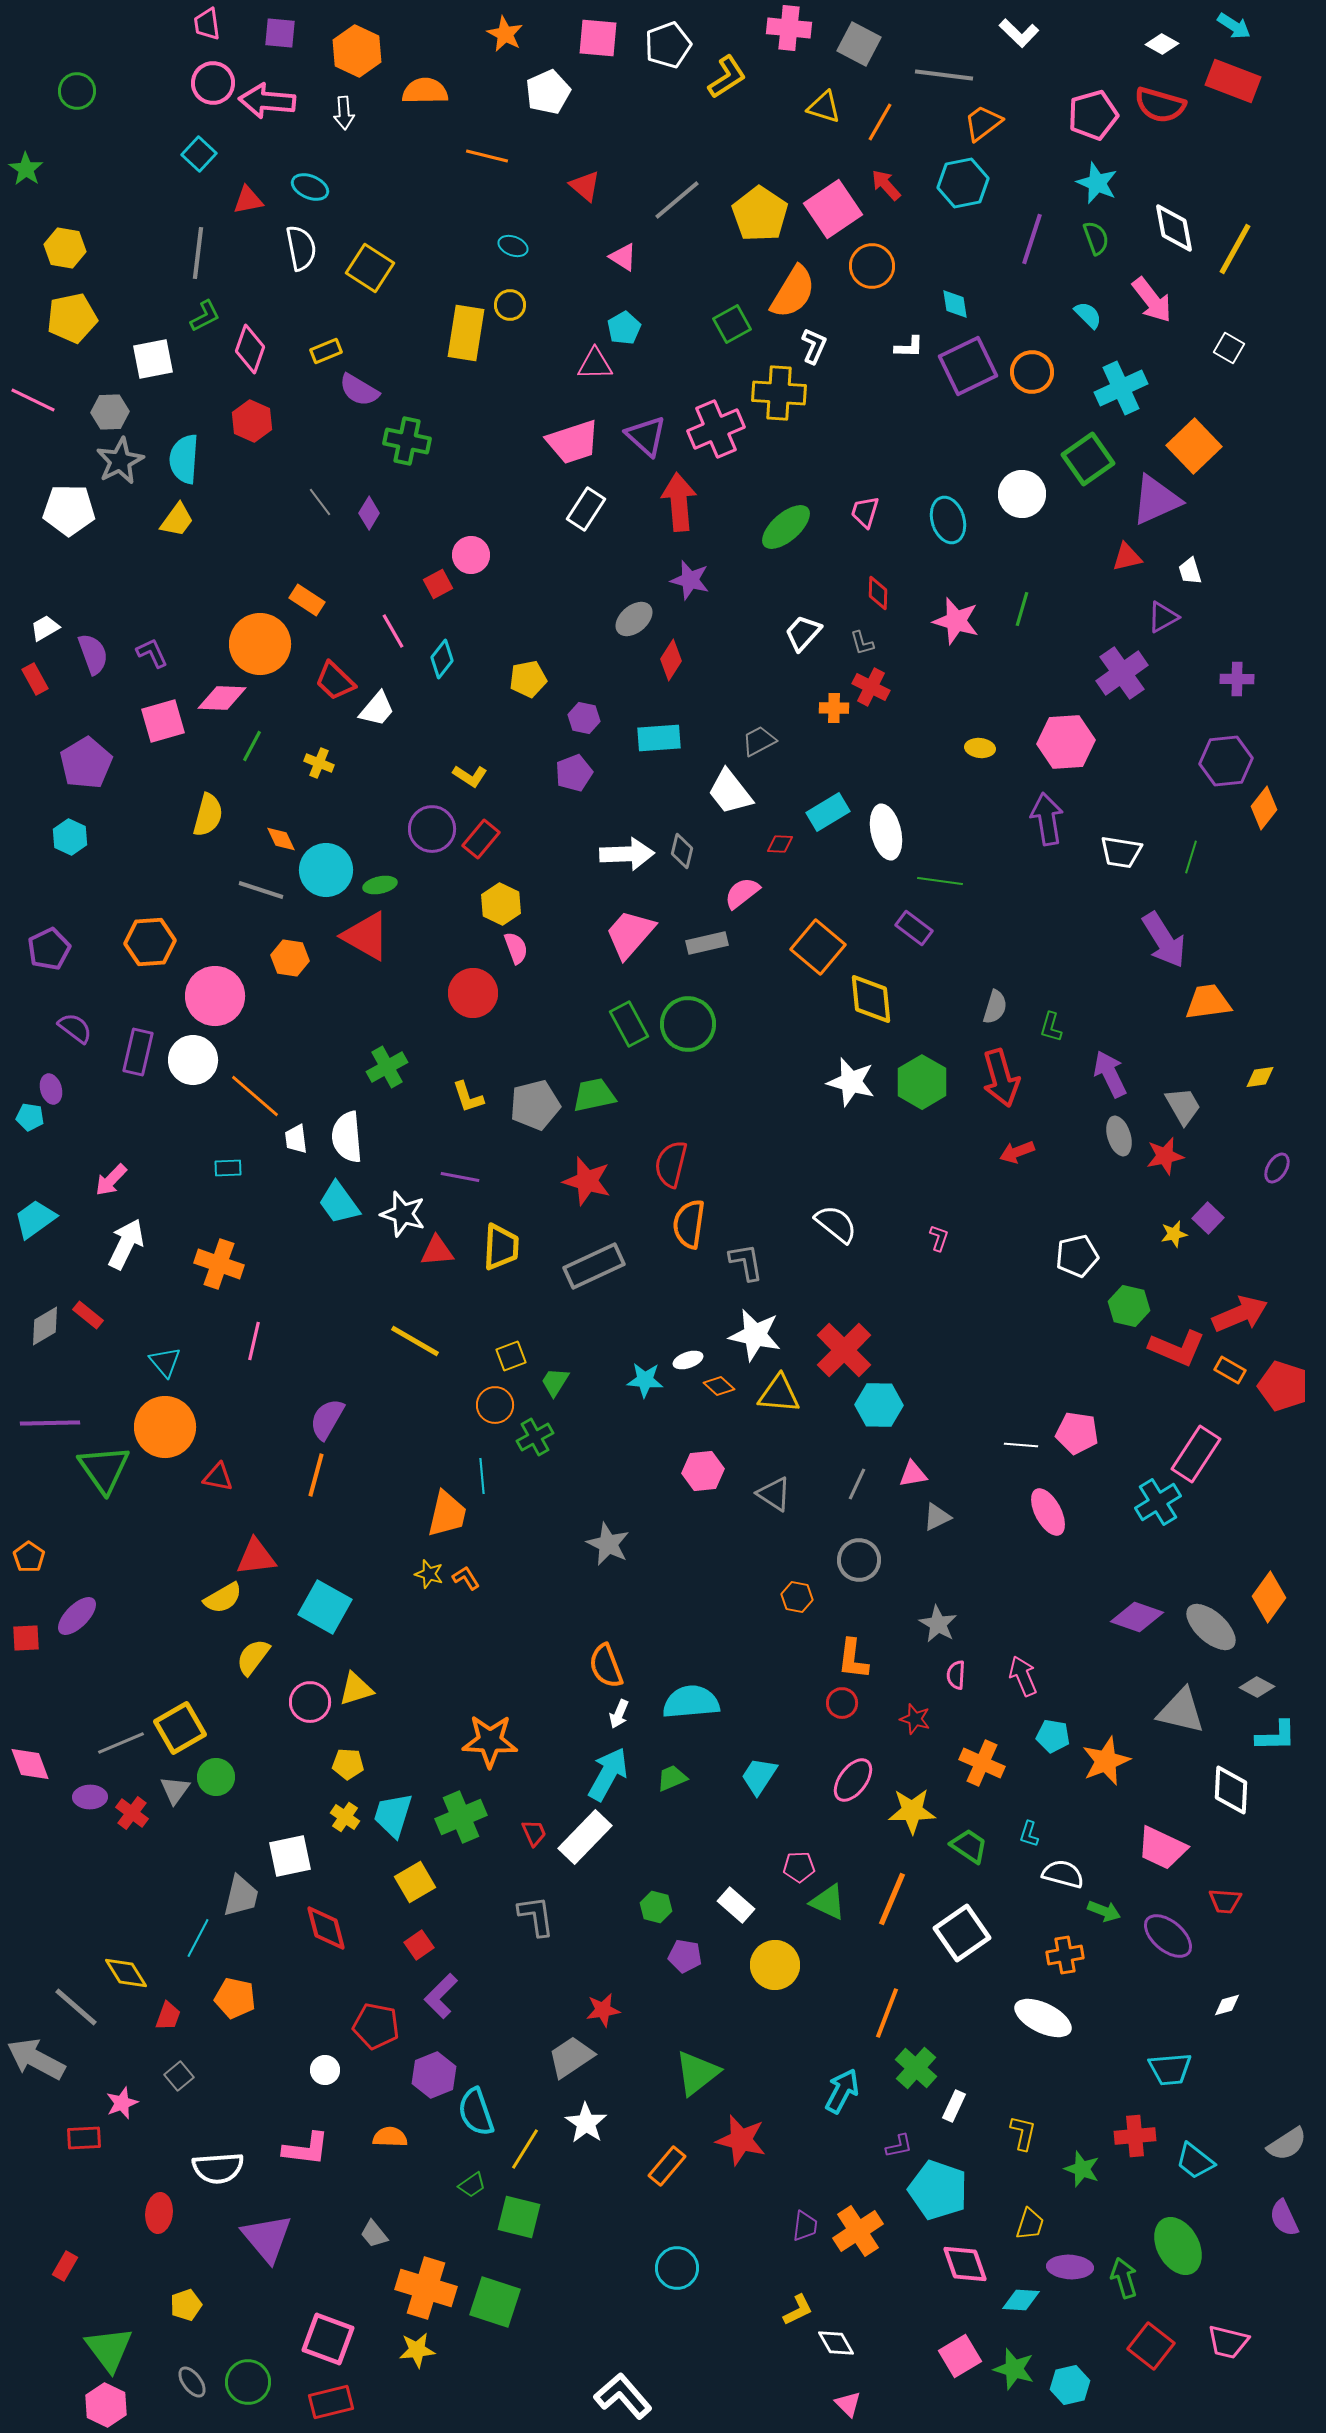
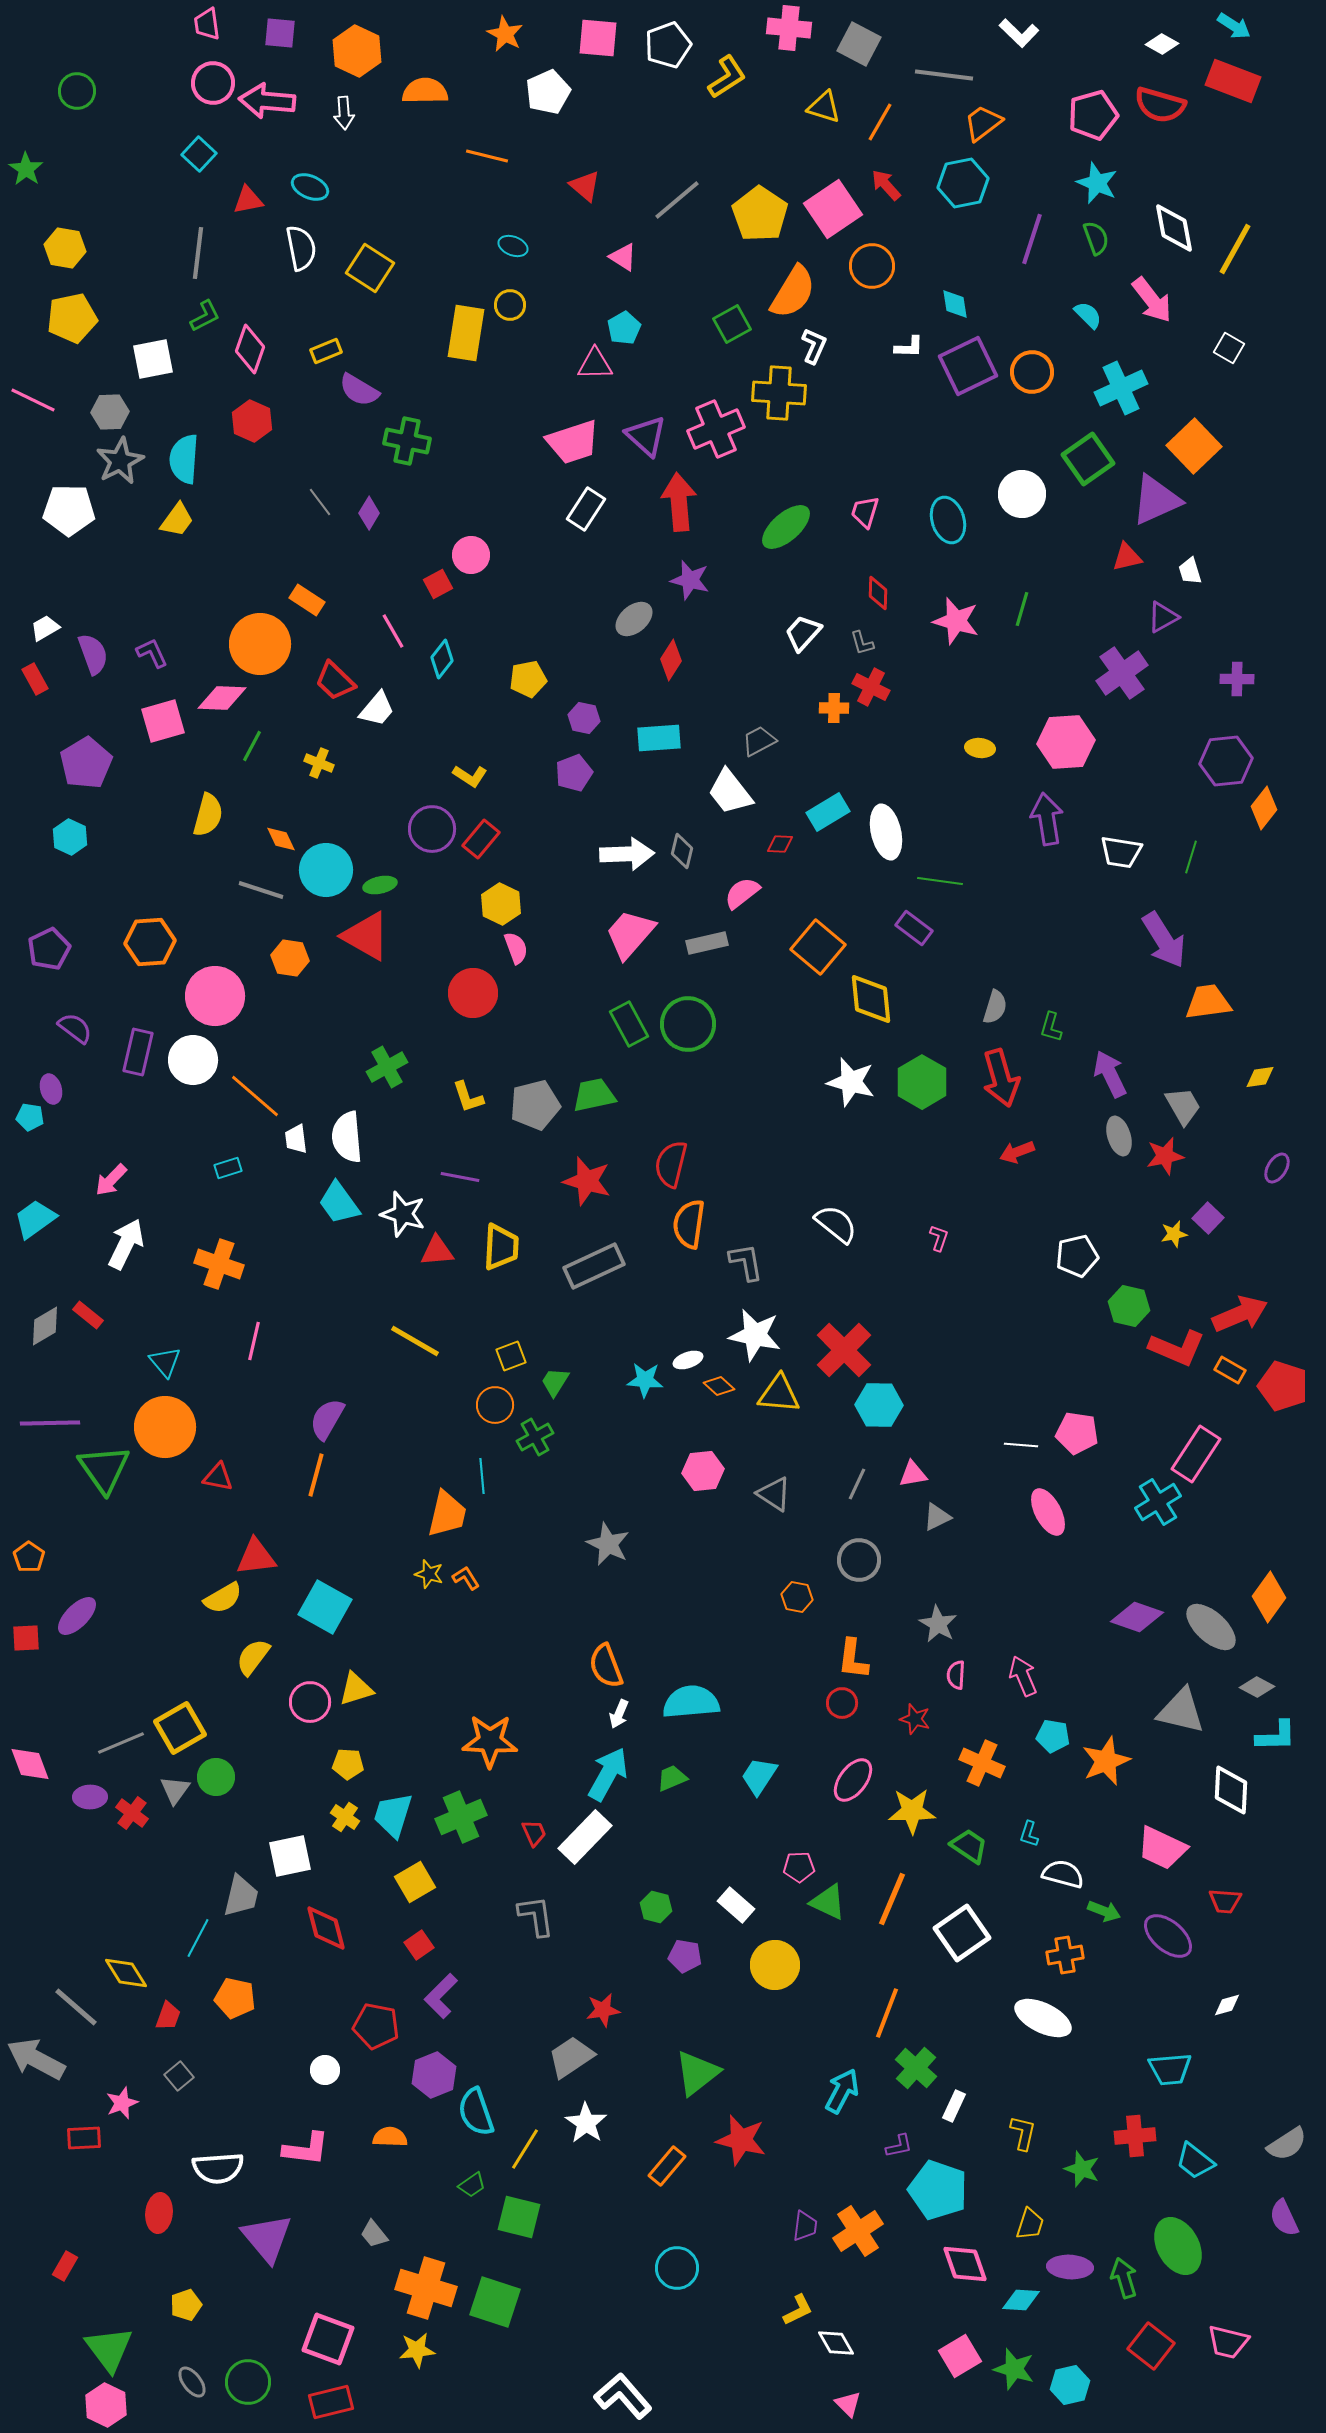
cyan rectangle at (228, 1168): rotated 16 degrees counterclockwise
